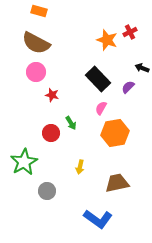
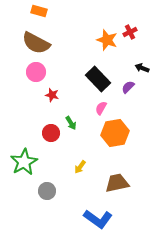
yellow arrow: rotated 24 degrees clockwise
